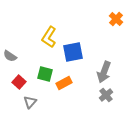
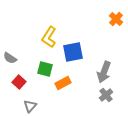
gray semicircle: moved 2 px down
green square: moved 5 px up
orange rectangle: moved 1 px left
gray triangle: moved 4 px down
